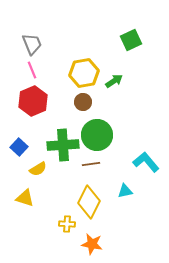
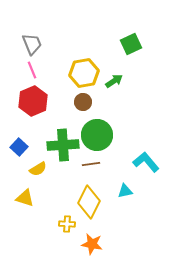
green square: moved 4 px down
